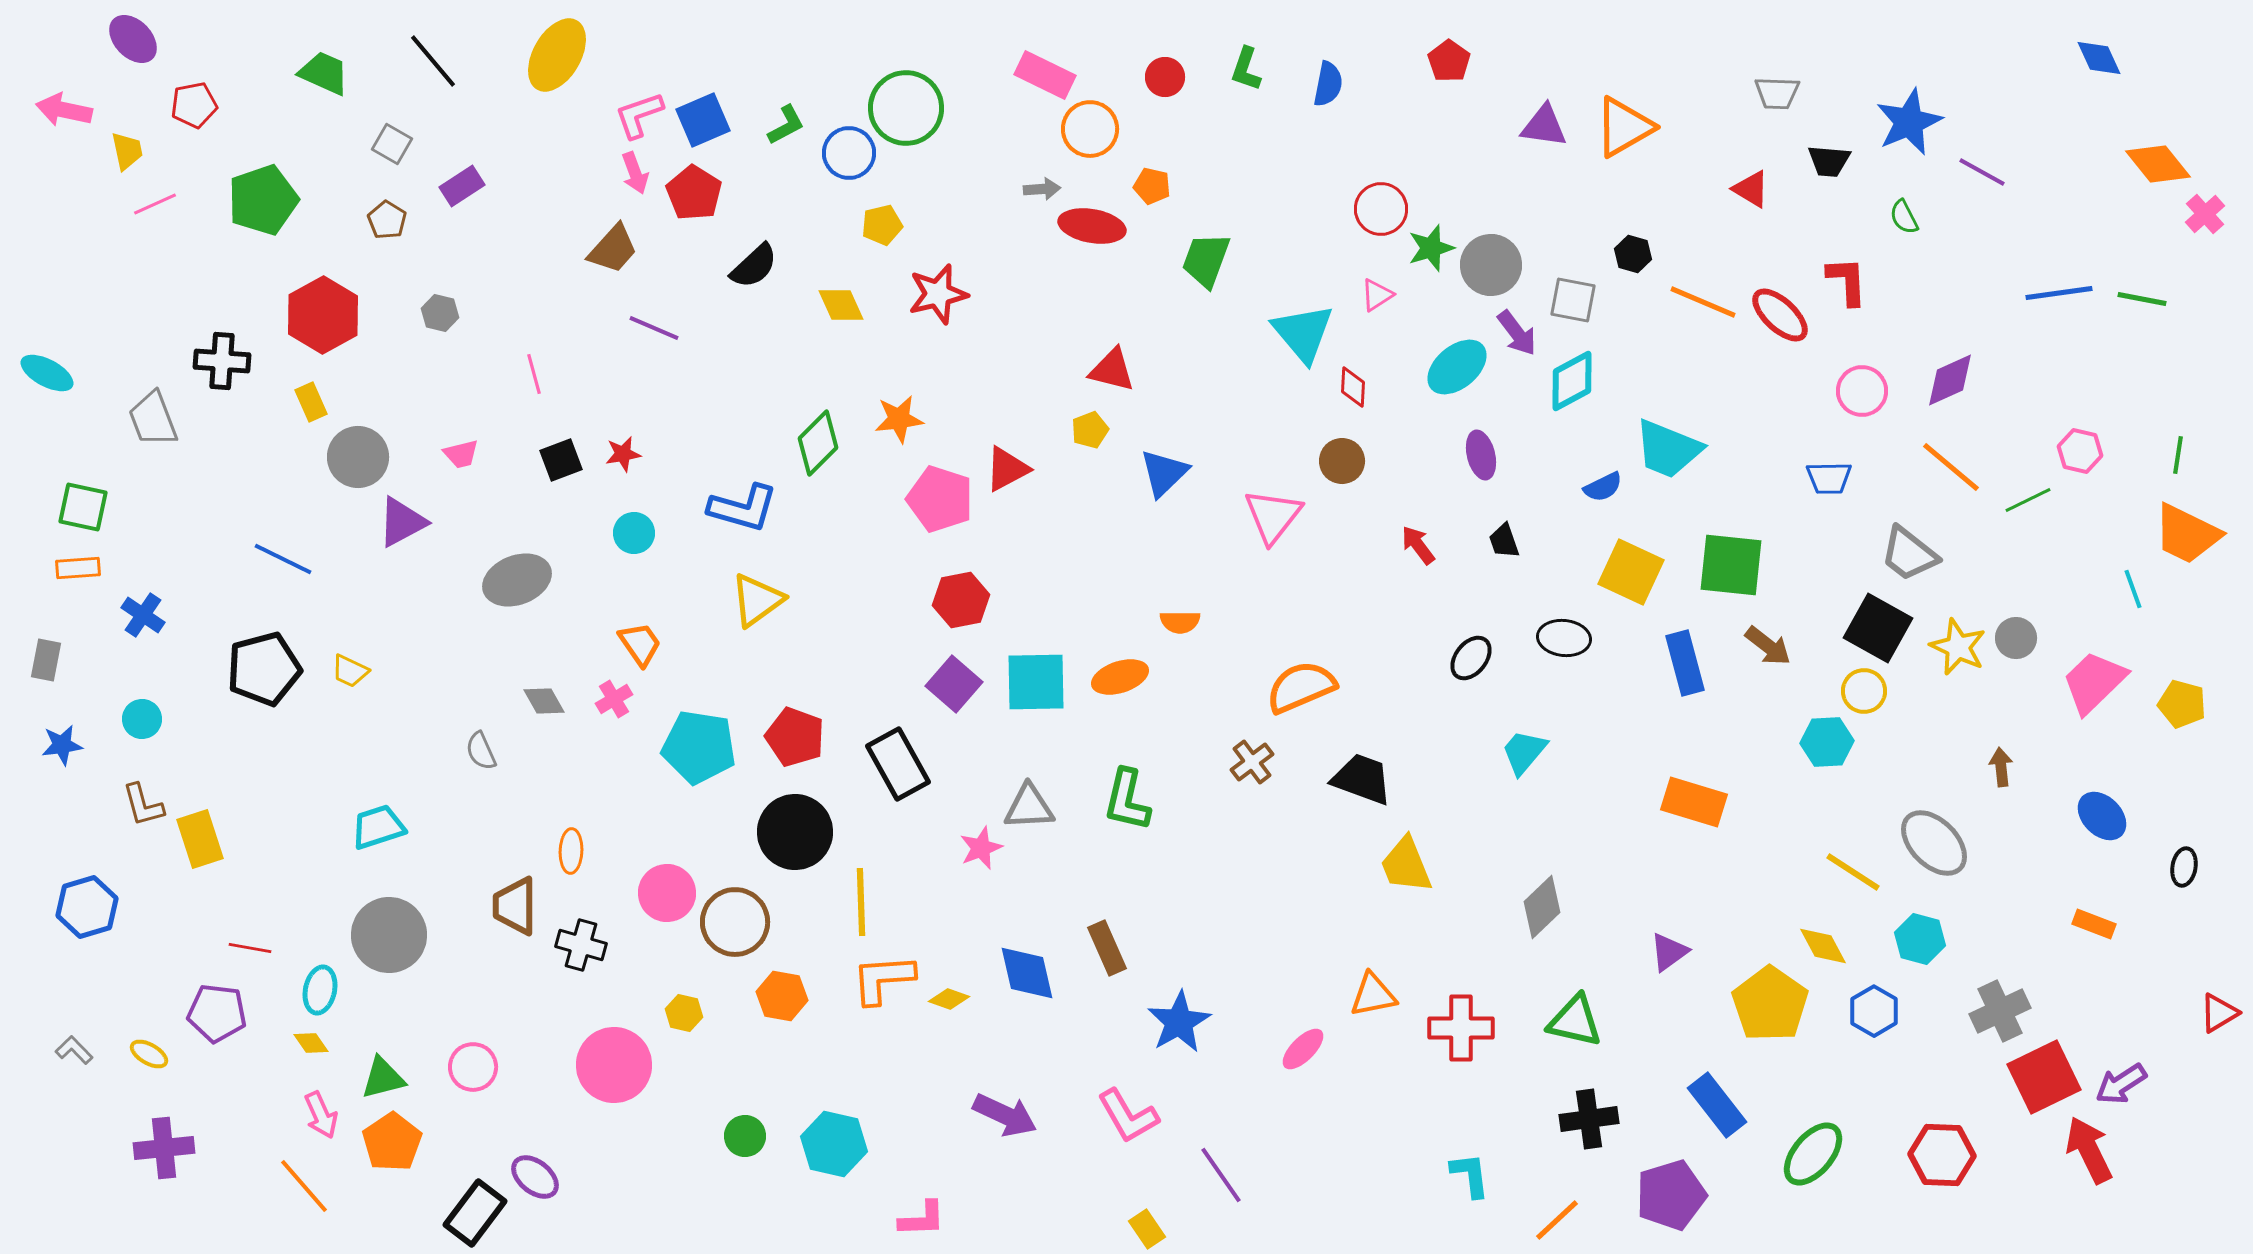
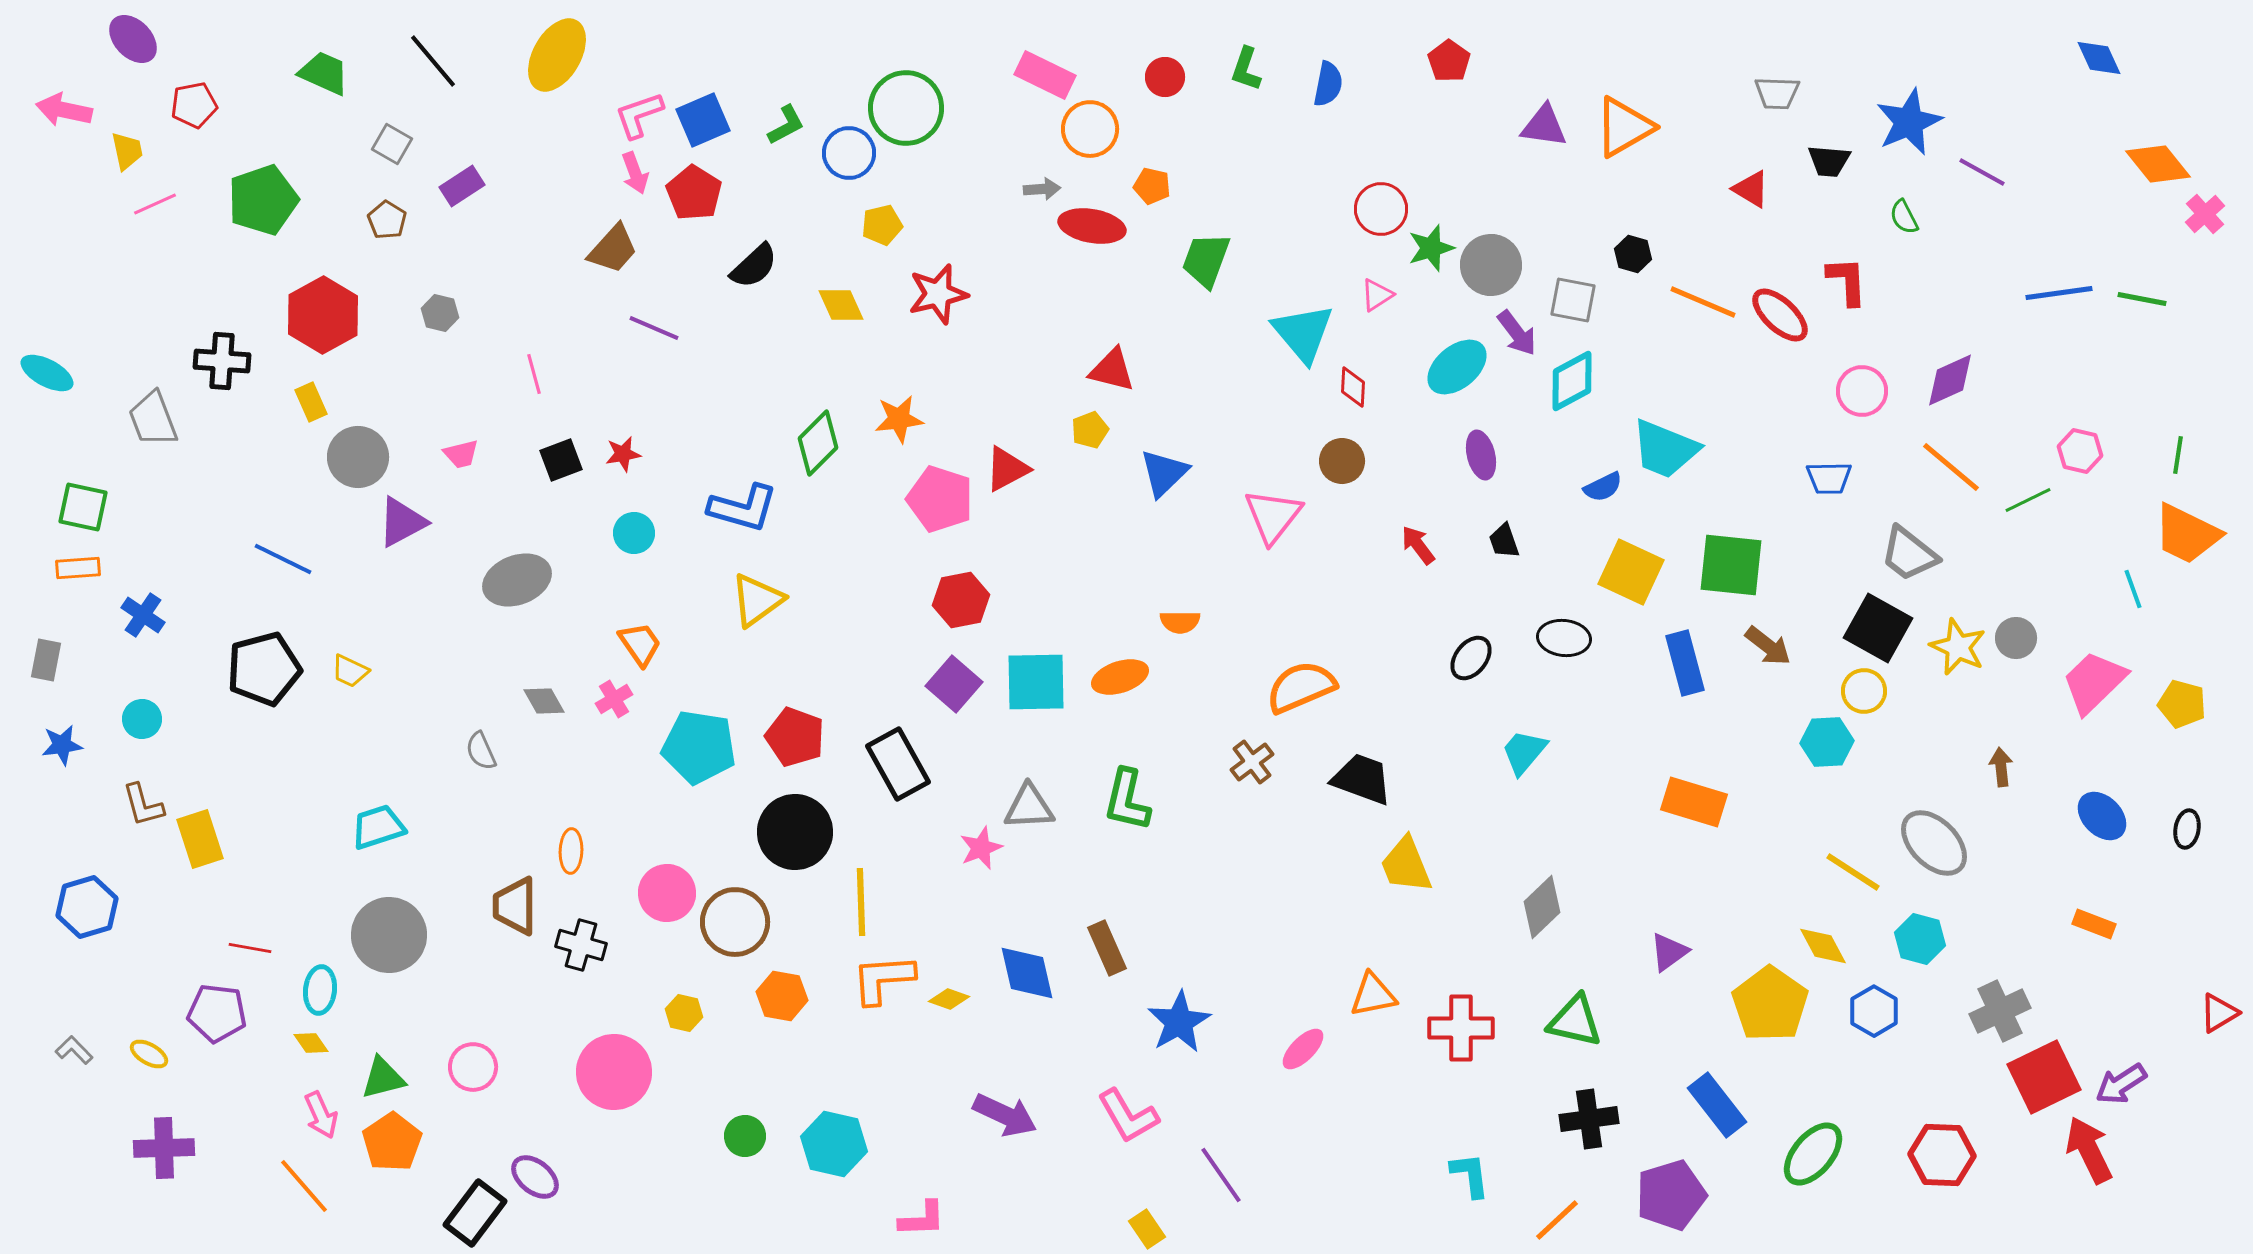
cyan trapezoid at (1668, 449): moved 3 px left
black ellipse at (2184, 867): moved 3 px right, 38 px up
cyan ellipse at (320, 990): rotated 6 degrees counterclockwise
pink circle at (614, 1065): moved 7 px down
purple cross at (164, 1148): rotated 4 degrees clockwise
